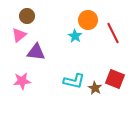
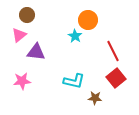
brown circle: moved 1 px up
red line: moved 18 px down
red square: moved 1 px right, 1 px up; rotated 30 degrees clockwise
brown star: moved 10 px down; rotated 24 degrees counterclockwise
